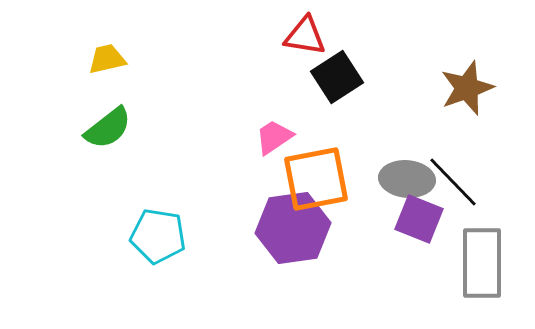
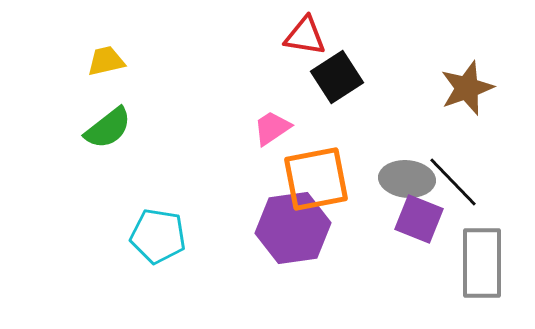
yellow trapezoid: moved 1 px left, 2 px down
pink trapezoid: moved 2 px left, 9 px up
